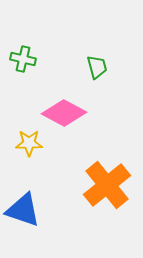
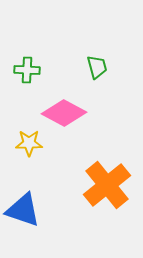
green cross: moved 4 px right, 11 px down; rotated 10 degrees counterclockwise
